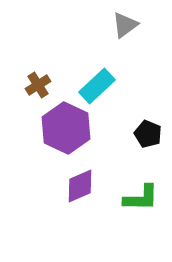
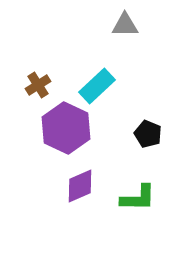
gray triangle: rotated 36 degrees clockwise
green L-shape: moved 3 px left
